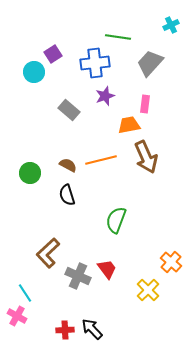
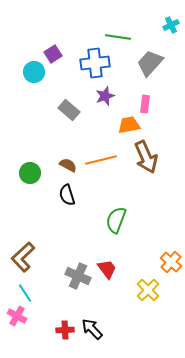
brown L-shape: moved 25 px left, 4 px down
